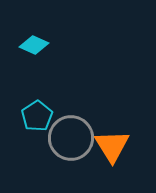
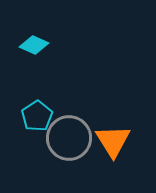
gray circle: moved 2 px left
orange triangle: moved 1 px right, 5 px up
